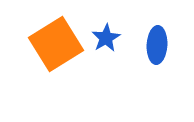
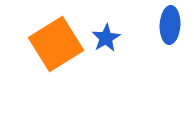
blue ellipse: moved 13 px right, 20 px up
